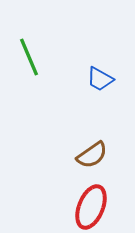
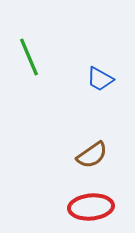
red ellipse: rotated 63 degrees clockwise
